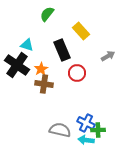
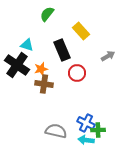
orange star: rotated 16 degrees clockwise
gray semicircle: moved 4 px left, 1 px down
